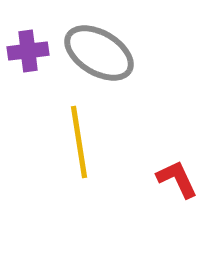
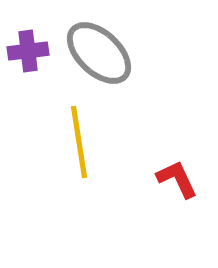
gray ellipse: rotated 12 degrees clockwise
